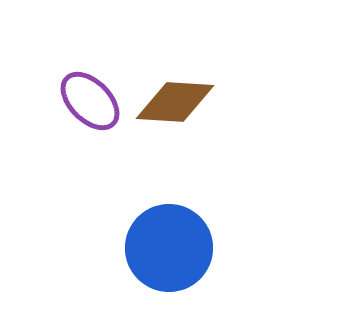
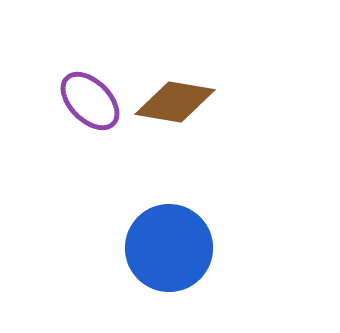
brown diamond: rotated 6 degrees clockwise
